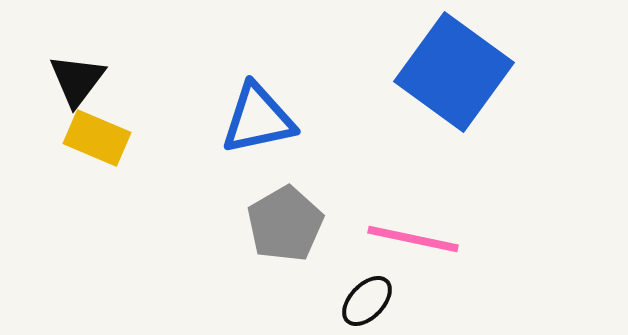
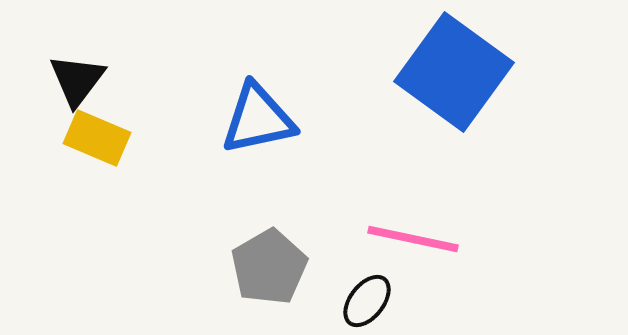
gray pentagon: moved 16 px left, 43 px down
black ellipse: rotated 6 degrees counterclockwise
